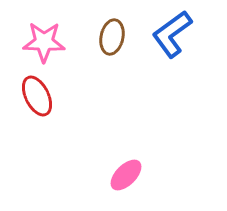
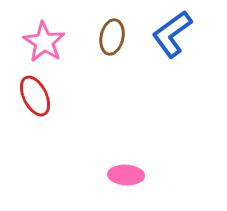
pink star: rotated 30 degrees clockwise
red ellipse: moved 2 px left
pink ellipse: rotated 48 degrees clockwise
